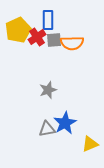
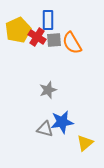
red cross: rotated 24 degrees counterclockwise
orange semicircle: rotated 60 degrees clockwise
blue star: moved 3 px left, 1 px up; rotated 20 degrees clockwise
gray triangle: moved 2 px left; rotated 24 degrees clockwise
yellow triangle: moved 5 px left, 1 px up; rotated 18 degrees counterclockwise
